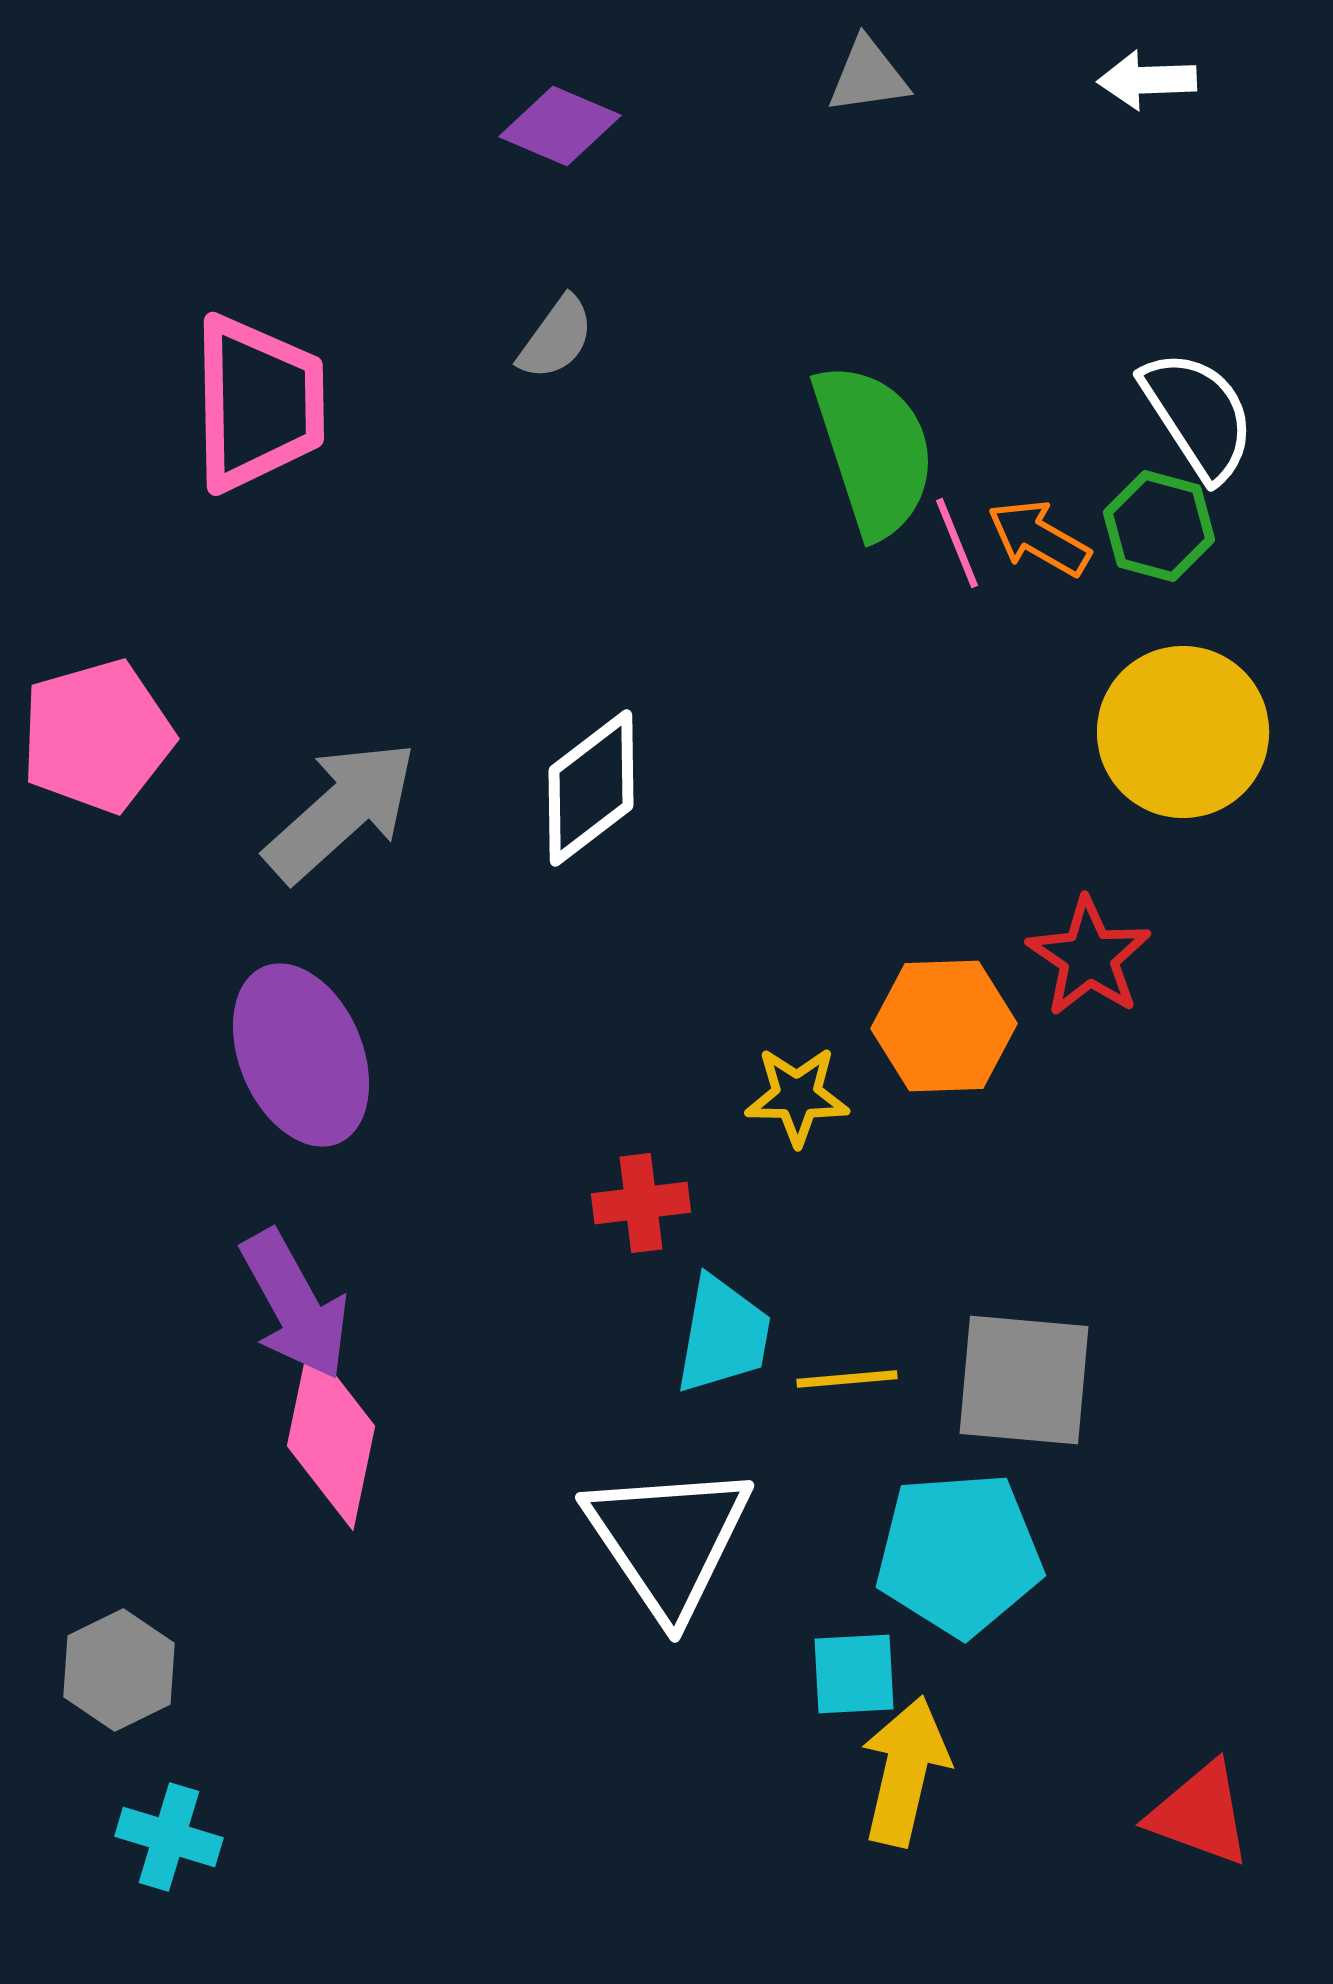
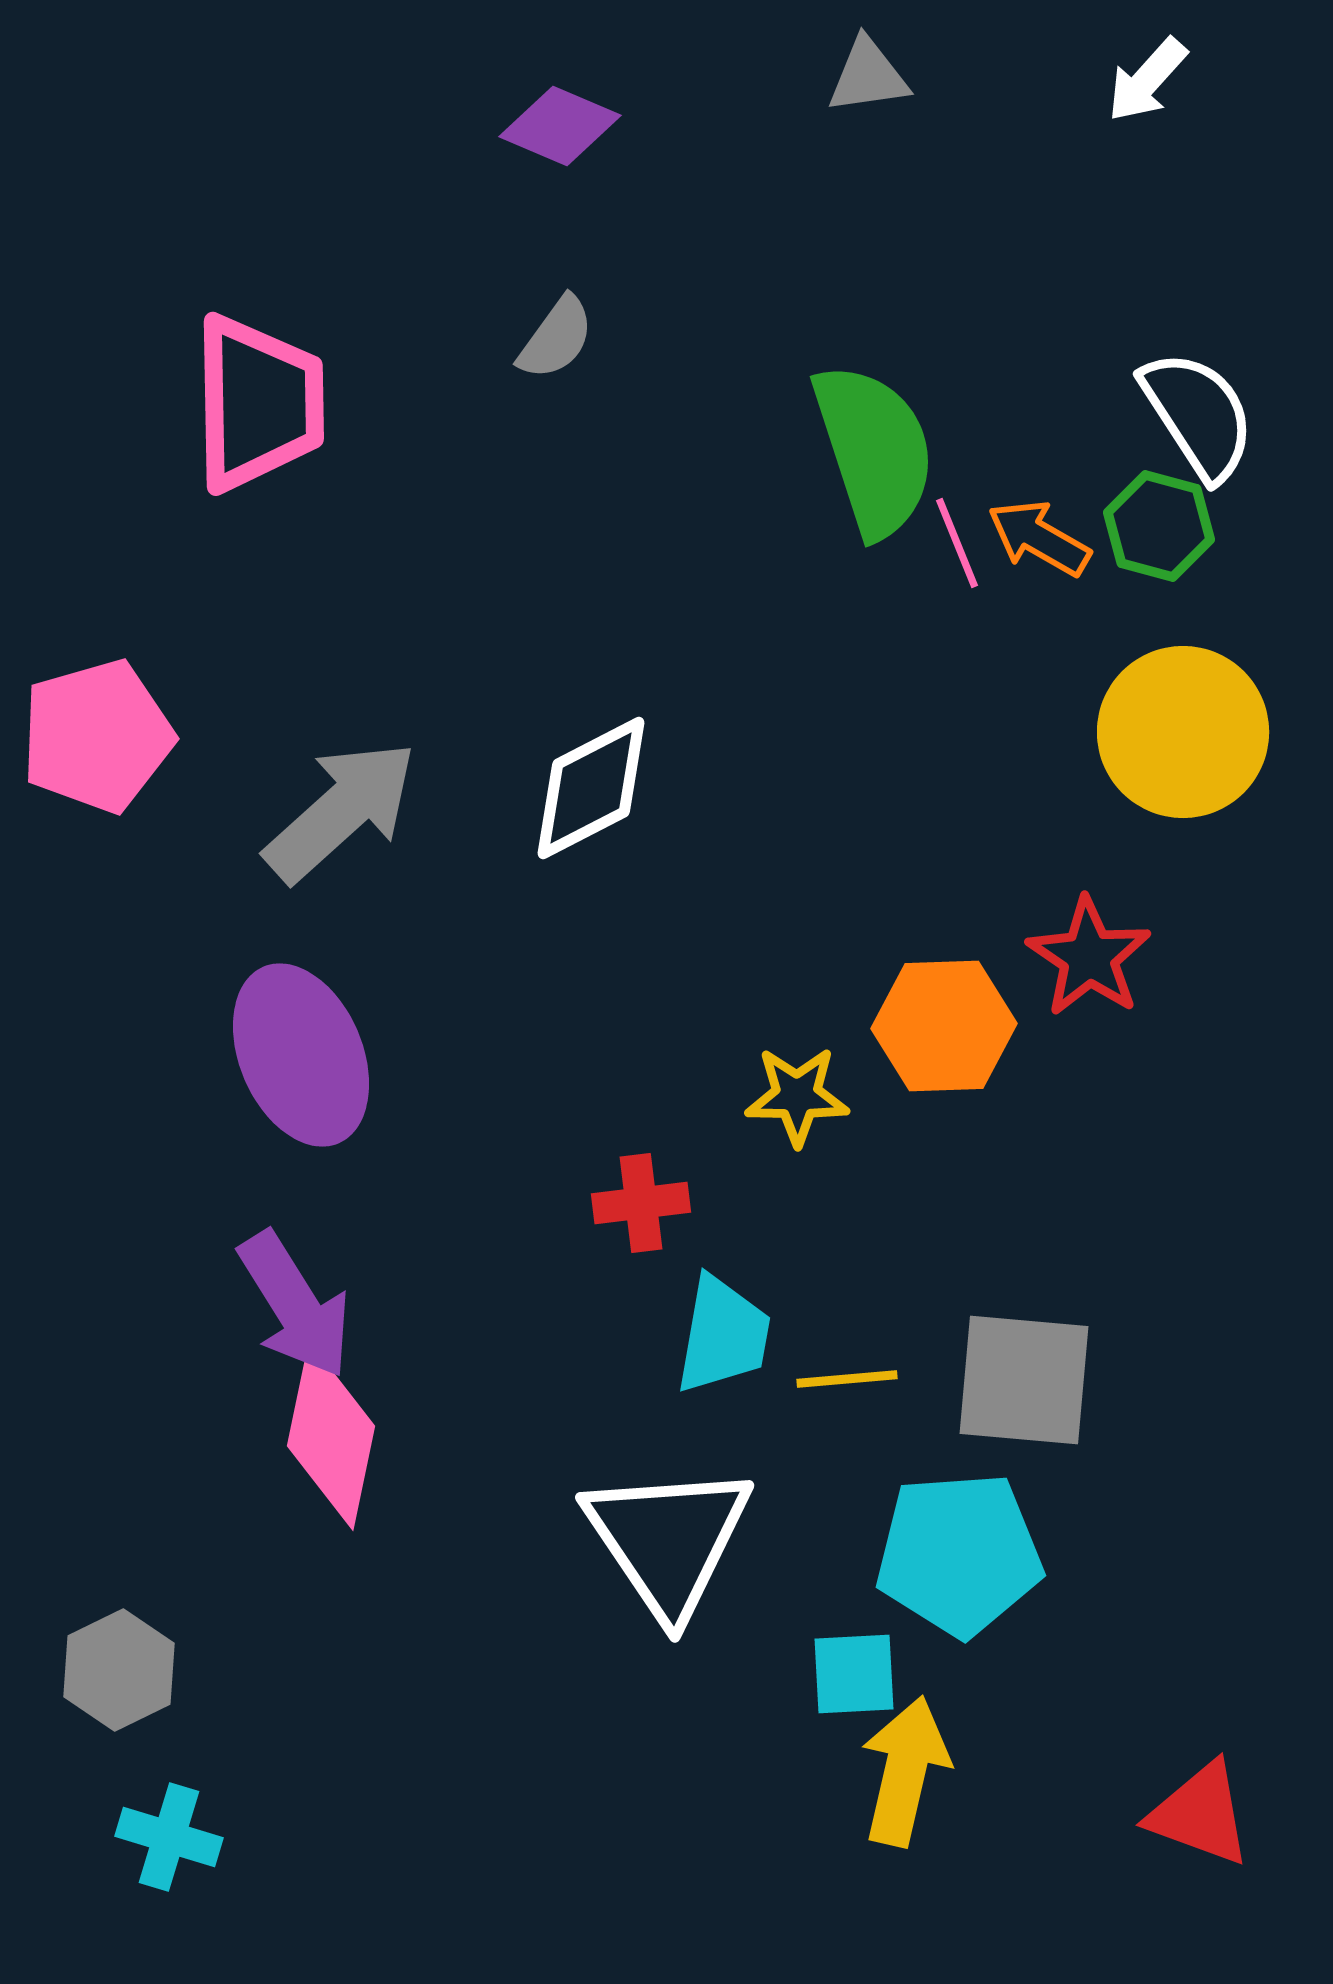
white arrow: rotated 46 degrees counterclockwise
white diamond: rotated 10 degrees clockwise
purple arrow: rotated 3 degrees counterclockwise
